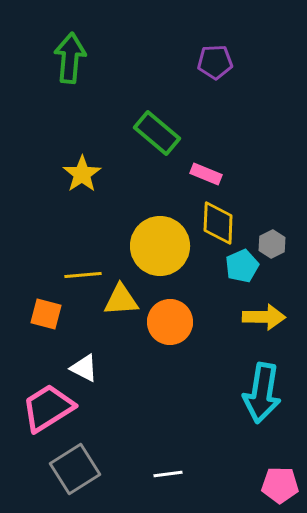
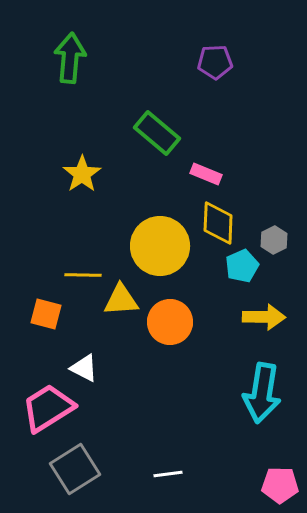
gray hexagon: moved 2 px right, 4 px up
yellow line: rotated 6 degrees clockwise
